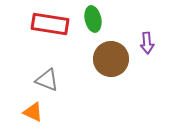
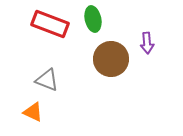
red rectangle: rotated 12 degrees clockwise
